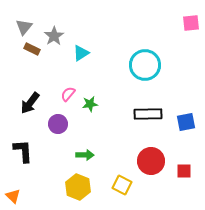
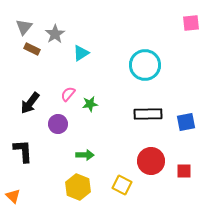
gray star: moved 1 px right, 2 px up
